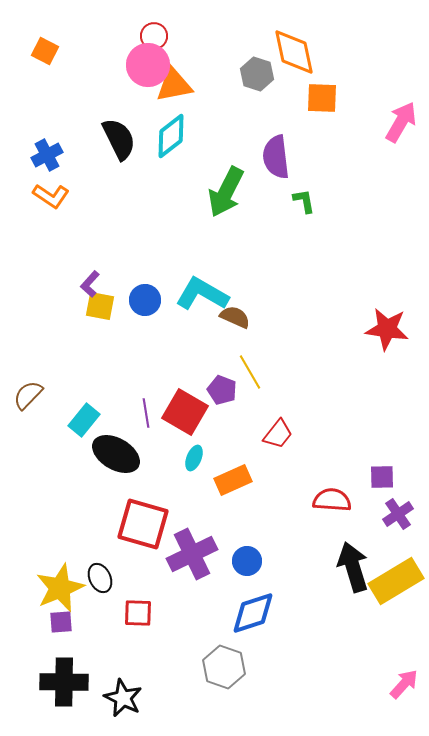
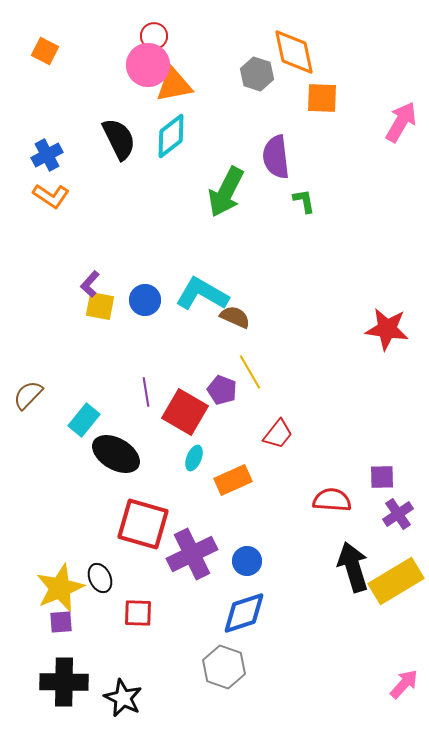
purple line at (146, 413): moved 21 px up
blue diamond at (253, 613): moved 9 px left
